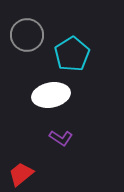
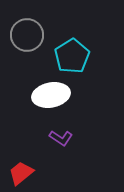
cyan pentagon: moved 2 px down
red trapezoid: moved 1 px up
